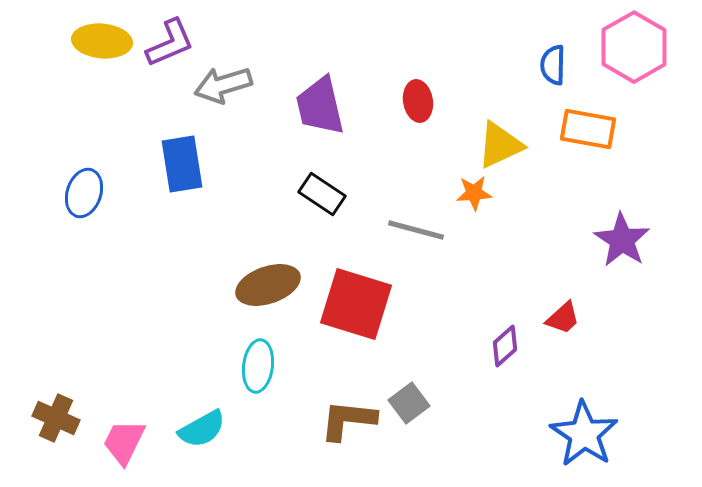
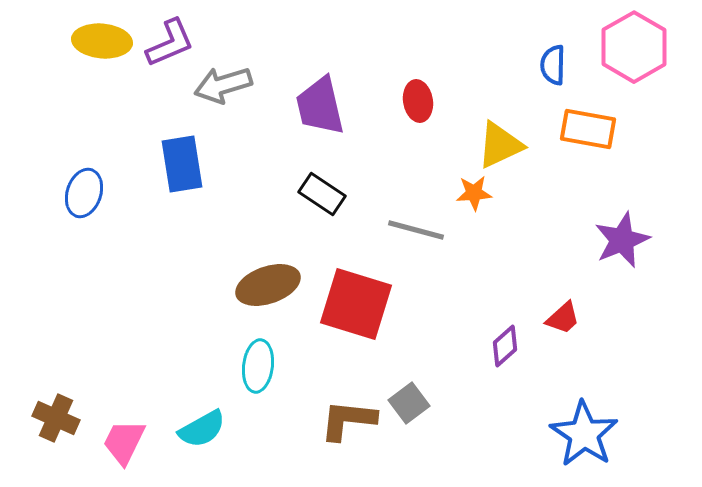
purple star: rotated 16 degrees clockwise
